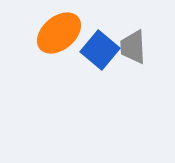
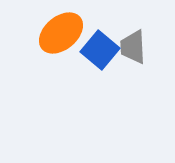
orange ellipse: moved 2 px right
